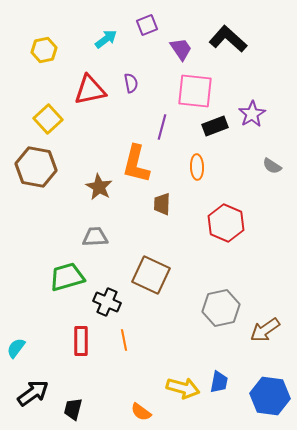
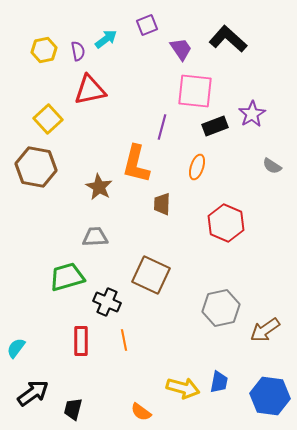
purple semicircle: moved 53 px left, 32 px up
orange ellipse: rotated 20 degrees clockwise
